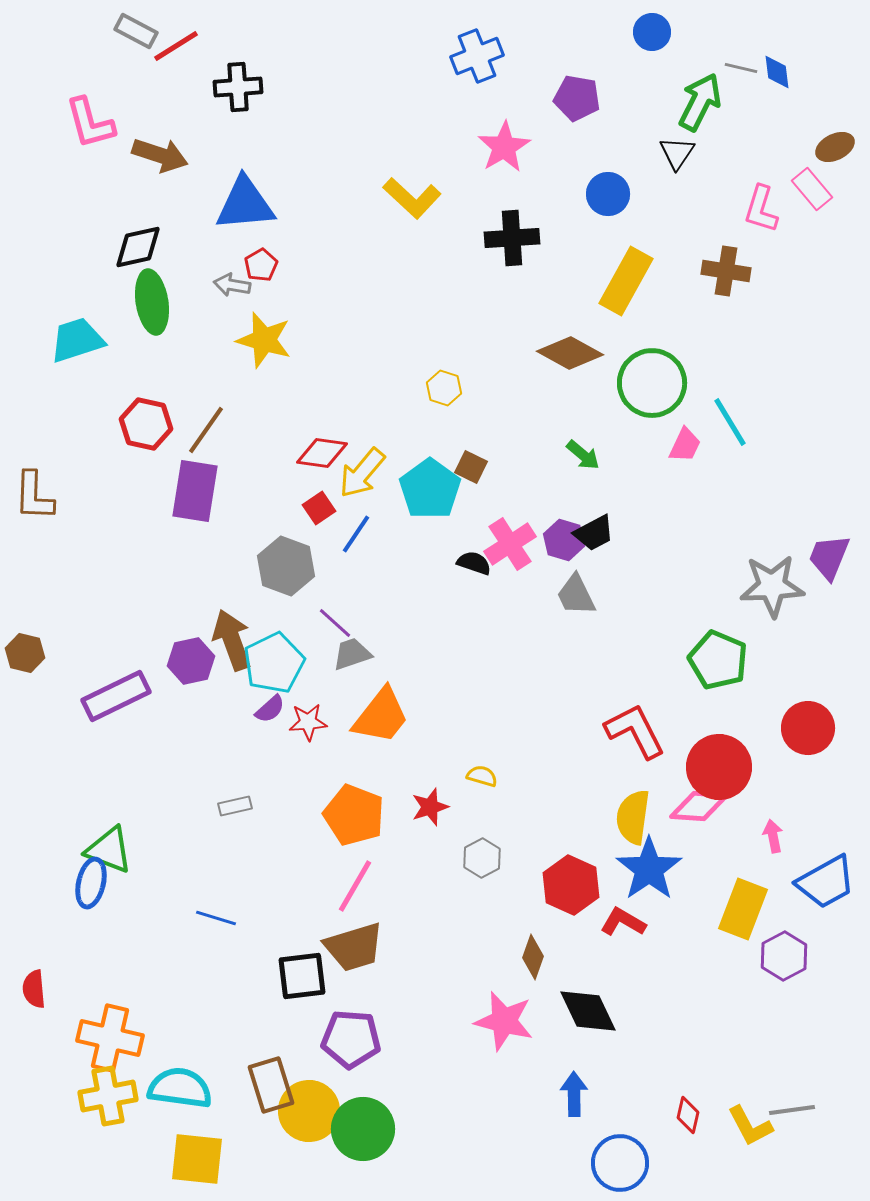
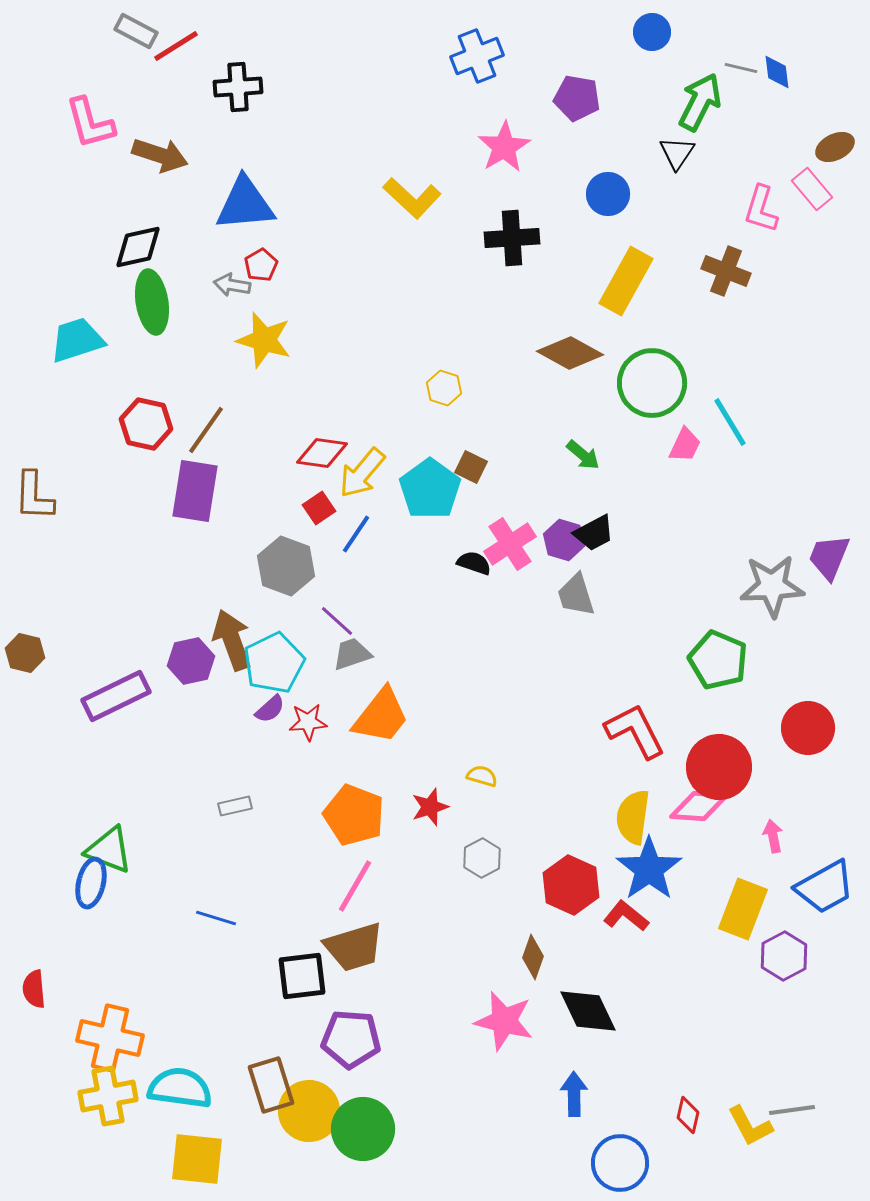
brown cross at (726, 271): rotated 12 degrees clockwise
gray trapezoid at (576, 595): rotated 9 degrees clockwise
purple line at (335, 623): moved 2 px right, 2 px up
blue trapezoid at (826, 882): moved 1 px left, 5 px down
red L-shape at (623, 922): moved 3 px right, 6 px up; rotated 9 degrees clockwise
